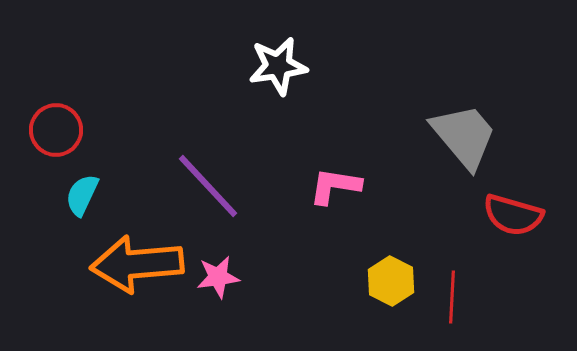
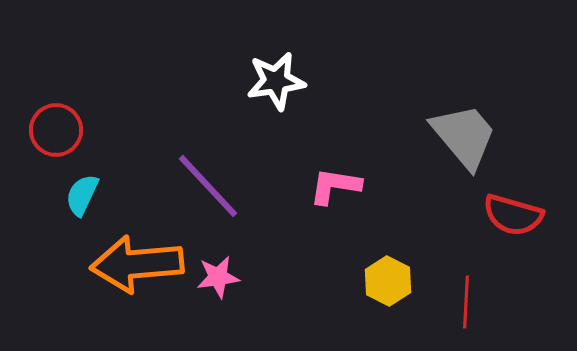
white star: moved 2 px left, 15 px down
yellow hexagon: moved 3 px left
red line: moved 14 px right, 5 px down
